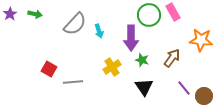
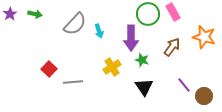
green circle: moved 1 px left, 1 px up
orange star: moved 3 px right, 3 px up; rotated 10 degrees clockwise
brown arrow: moved 11 px up
red square: rotated 14 degrees clockwise
purple line: moved 3 px up
